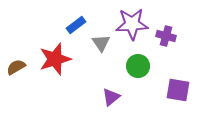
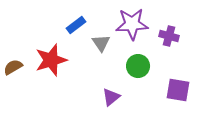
purple cross: moved 3 px right
red star: moved 4 px left, 1 px down
brown semicircle: moved 3 px left
